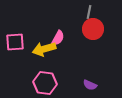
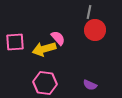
red circle: moved 2 px right, 1 px down
pink semicircle: rotated 70 degrees counterclockwise
